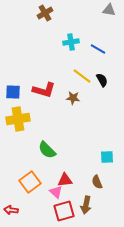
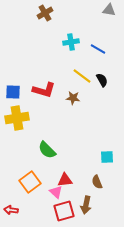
yellow cross: moved 1 px left, 1 px up
